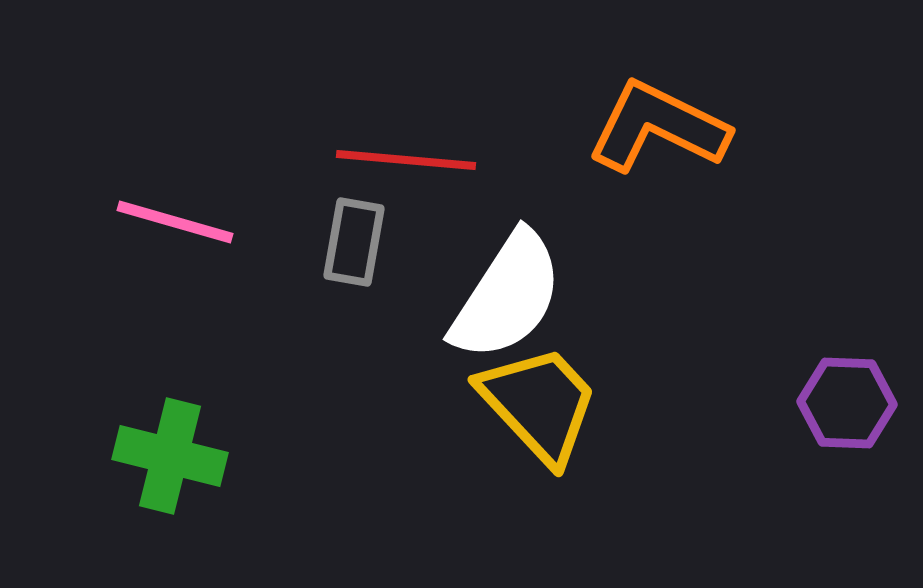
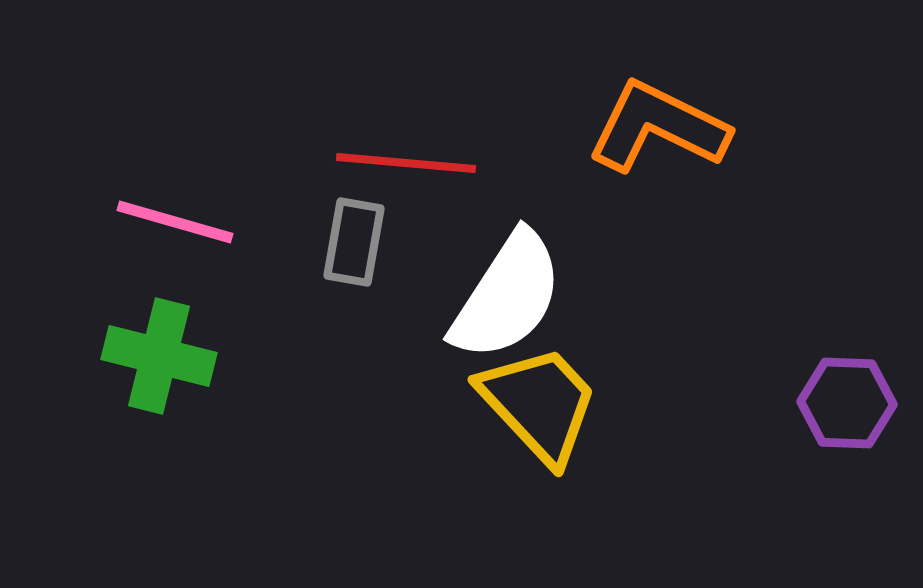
red line: moved 3 px down
green cross: moved 11 px left, 100 px up
